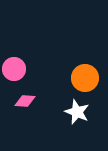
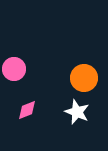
orange circle: moved 1 px left
pink diamond: moved 2 px right, 9 px down; rotated 25 degrees counterclockwise
